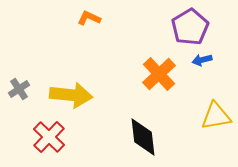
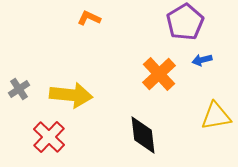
purple pentagon: moved 5 px left, 5 px up
black diamond: moved 2 px up
